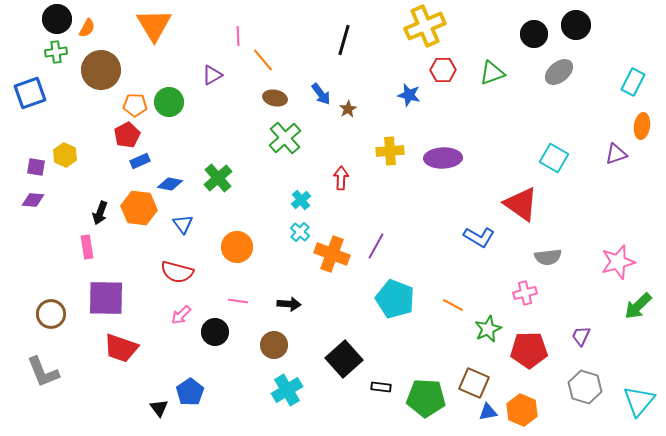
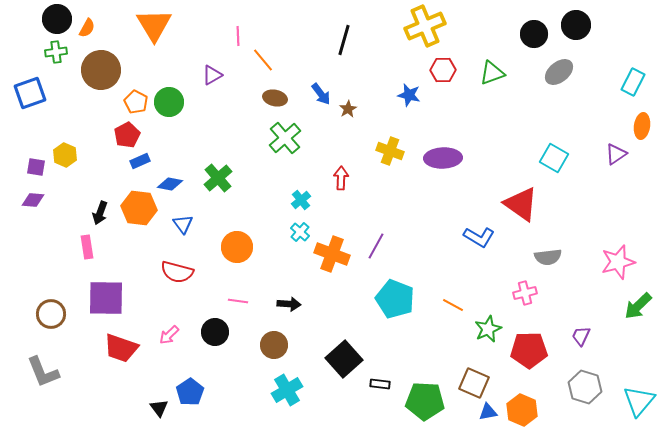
orange pentagon at (135, 105): moved 1 px right, 3 px up; rotated 25 degrees clockwise
yellow cross at (390, 151): rotated 24 degrees clockwise
purple triangle at (616, 154): rotated 15 degrees counterclockwise
pink arrow at (181, 315): moved 12 px left, 20 px down
black rectangle at (381, 387): moved 1 px left, 3 px up
green pentagon at (426, 398): moved 1 px left, 3 px down
